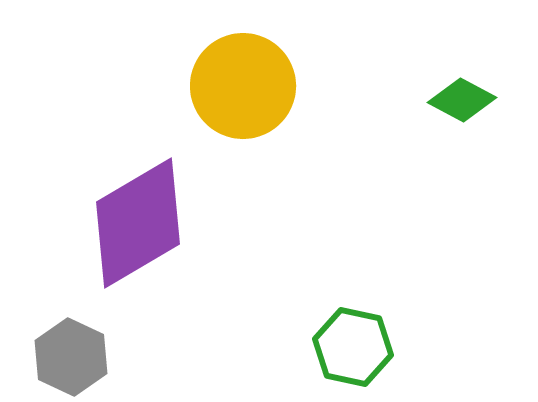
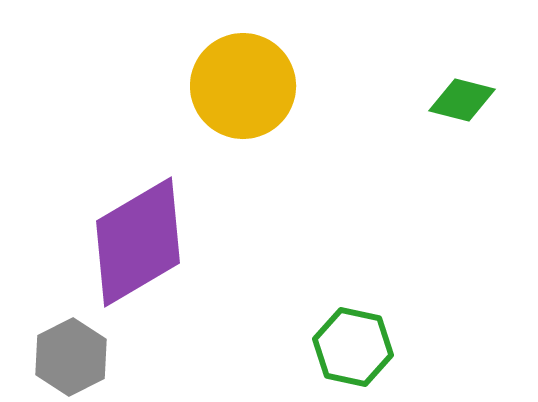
green diamond: rotated 14 degrees counterclockwise
purple diamond: moved 19 px down
gray hexagon: rotated 8 degrees clockwise
